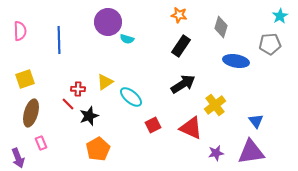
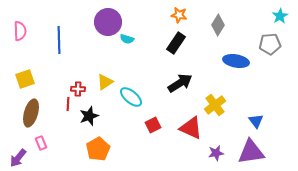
gray diamond: moved 3 px left, 2 px up; rotated 15 degrees clockwise
black rectangle: moved 5 px left, 3 px up
black arrow: moved 3 px left, 1 px up
red line: rotated 48 degrees clockwise
purple arrow: rotated 60 degrees clockwise
